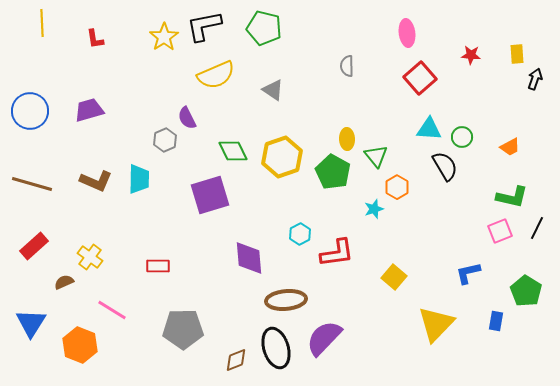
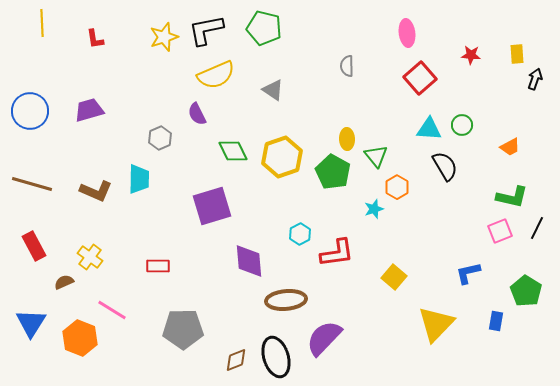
black L-shape at (204, 26): moved 2 px right, 4 px down
yellow star at (164, 37): rotated 16 degrees clockwise
purple semicircle at (187, 118): moved 10 px right, 4 px up
green circle at (462, 137): moved 12 px up
gray hexagon at (165, 140): moved 5 px left, 2 px up
brown L-shape at (96, 181): moved 10 px down
purple square at (210, 195): moved 2 px right, 11 px down
red rectangle at (34, 246): rotated 76 degrees counterclockwise
purple diamond at (249, 258): moved 3 px down
orange hexagon at (80, 345): moved 7 px up
black ellipse at (276, 348): moved 9 px down
